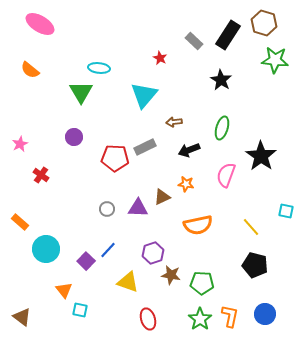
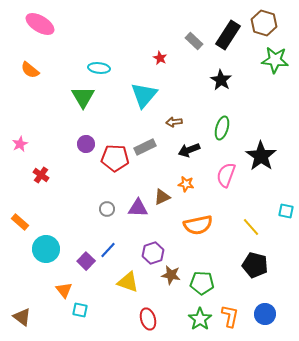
green triangle at (81, 92): moved 2 px right, 5 px down
purple circle at (74, 137): moved 12 px right, 7 px down
